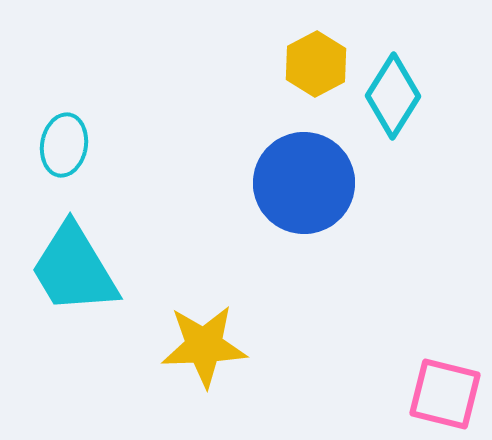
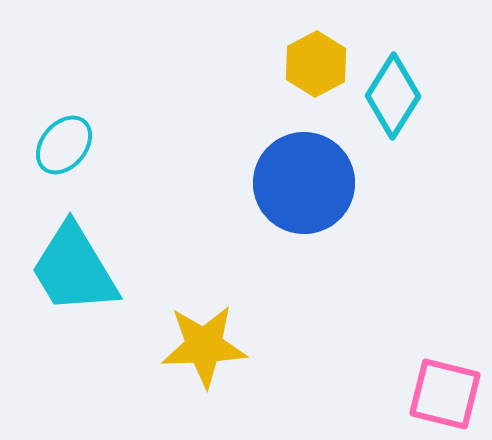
cyan ellipse: rotated 30 degrees clockwise
